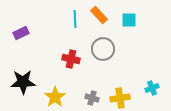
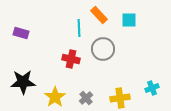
cyan line: moved 4 px right, 9 px down
purple rectangle: rotated 42 degrees clockwise
gray cross: moved 6 px left; rotated 32 degrees clockwise
